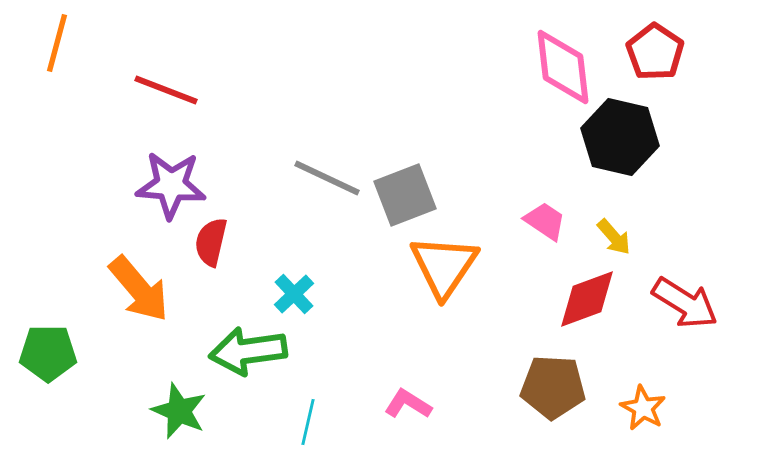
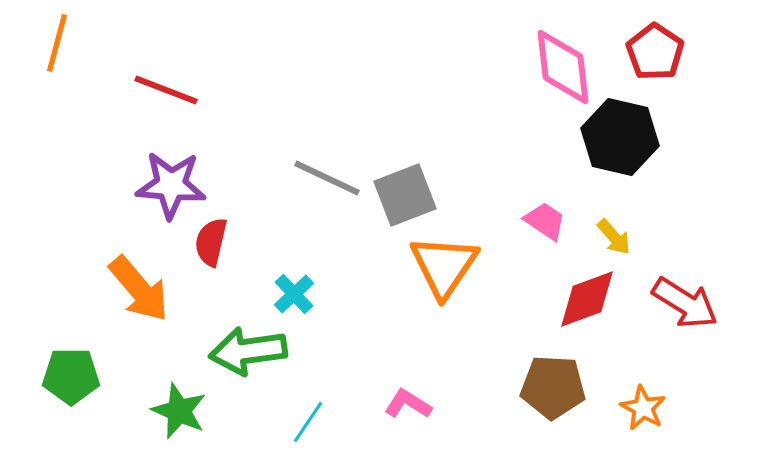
green pentagon: moved 23 px right, 23 px down
cyan line: rotated 21 degrees clockwise
